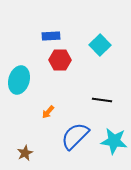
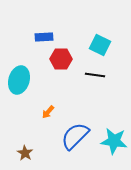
blue rectangle: moved 7 px left, 1 px down
cyan square: rotated 20 degrees counterclockwise
red hexagon: moved 1 px right, 1 px up
black line: moved 7 px left, 25 px up
brown star: rotated 14 degrees counterclockwise
